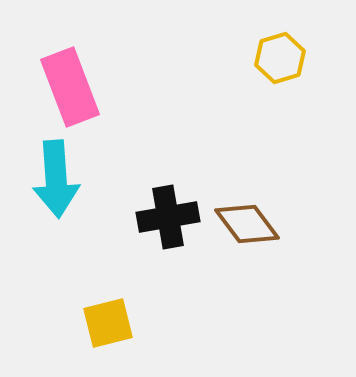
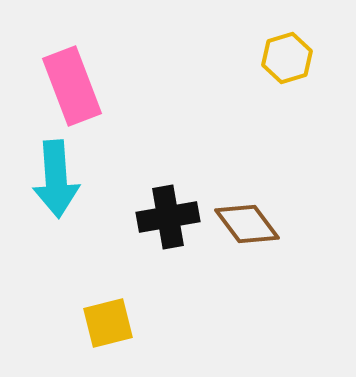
yellow hexagon: moved 7 px right
pink rectangle: moved 2 px right, 1 px up
